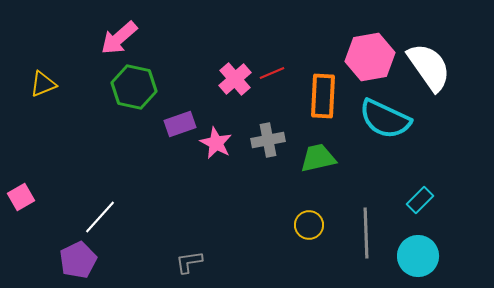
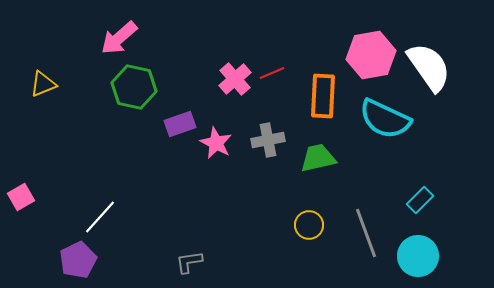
pink hexagon: moved 1 px right, 2 px up
gray line: rotated 18 degrees counterclockwise
